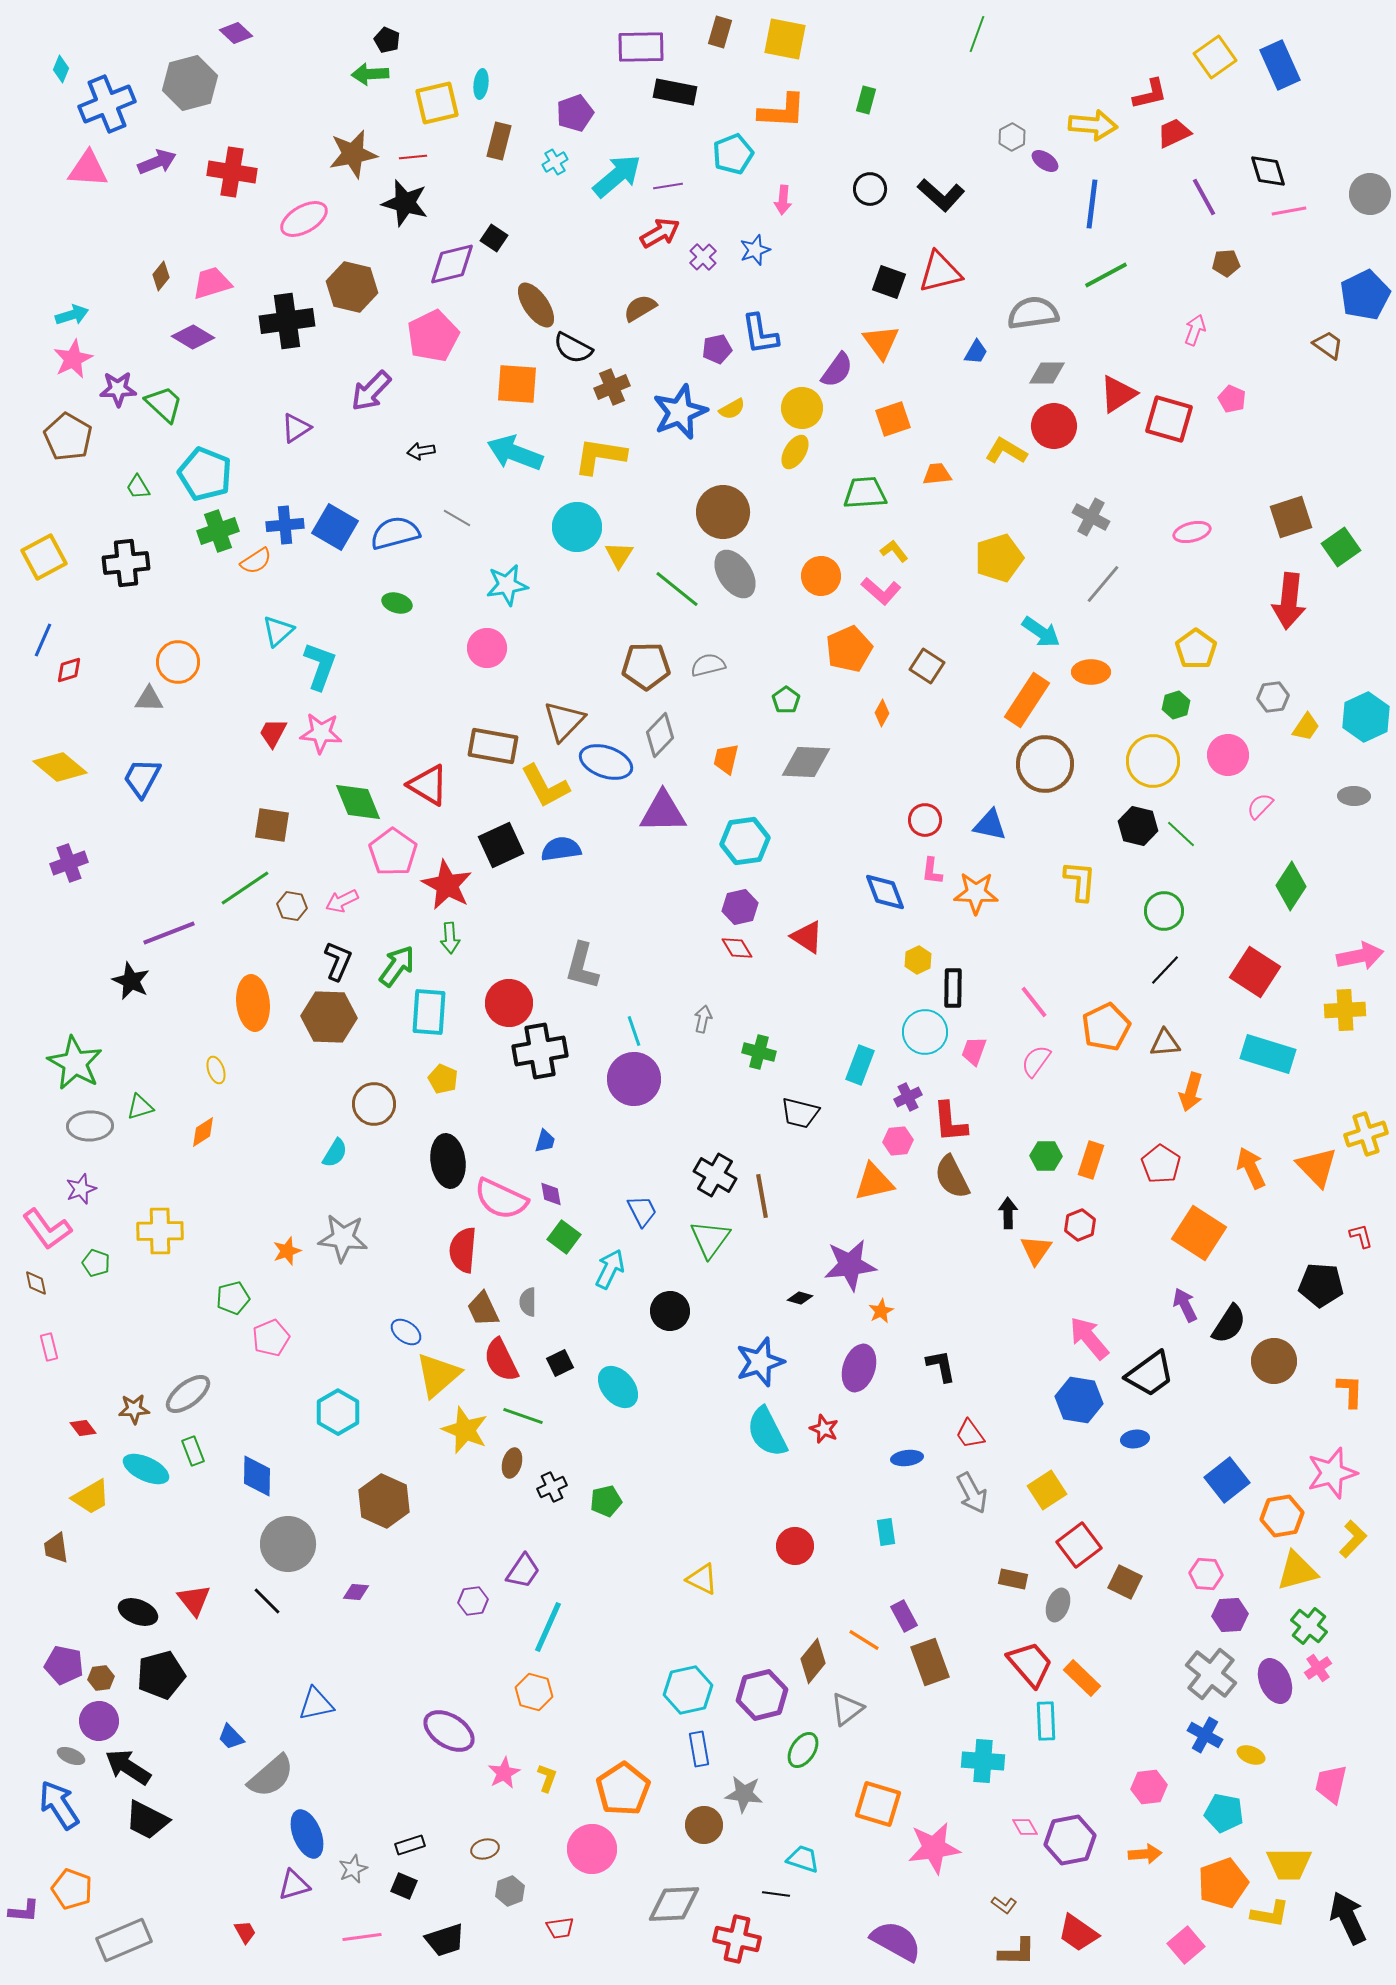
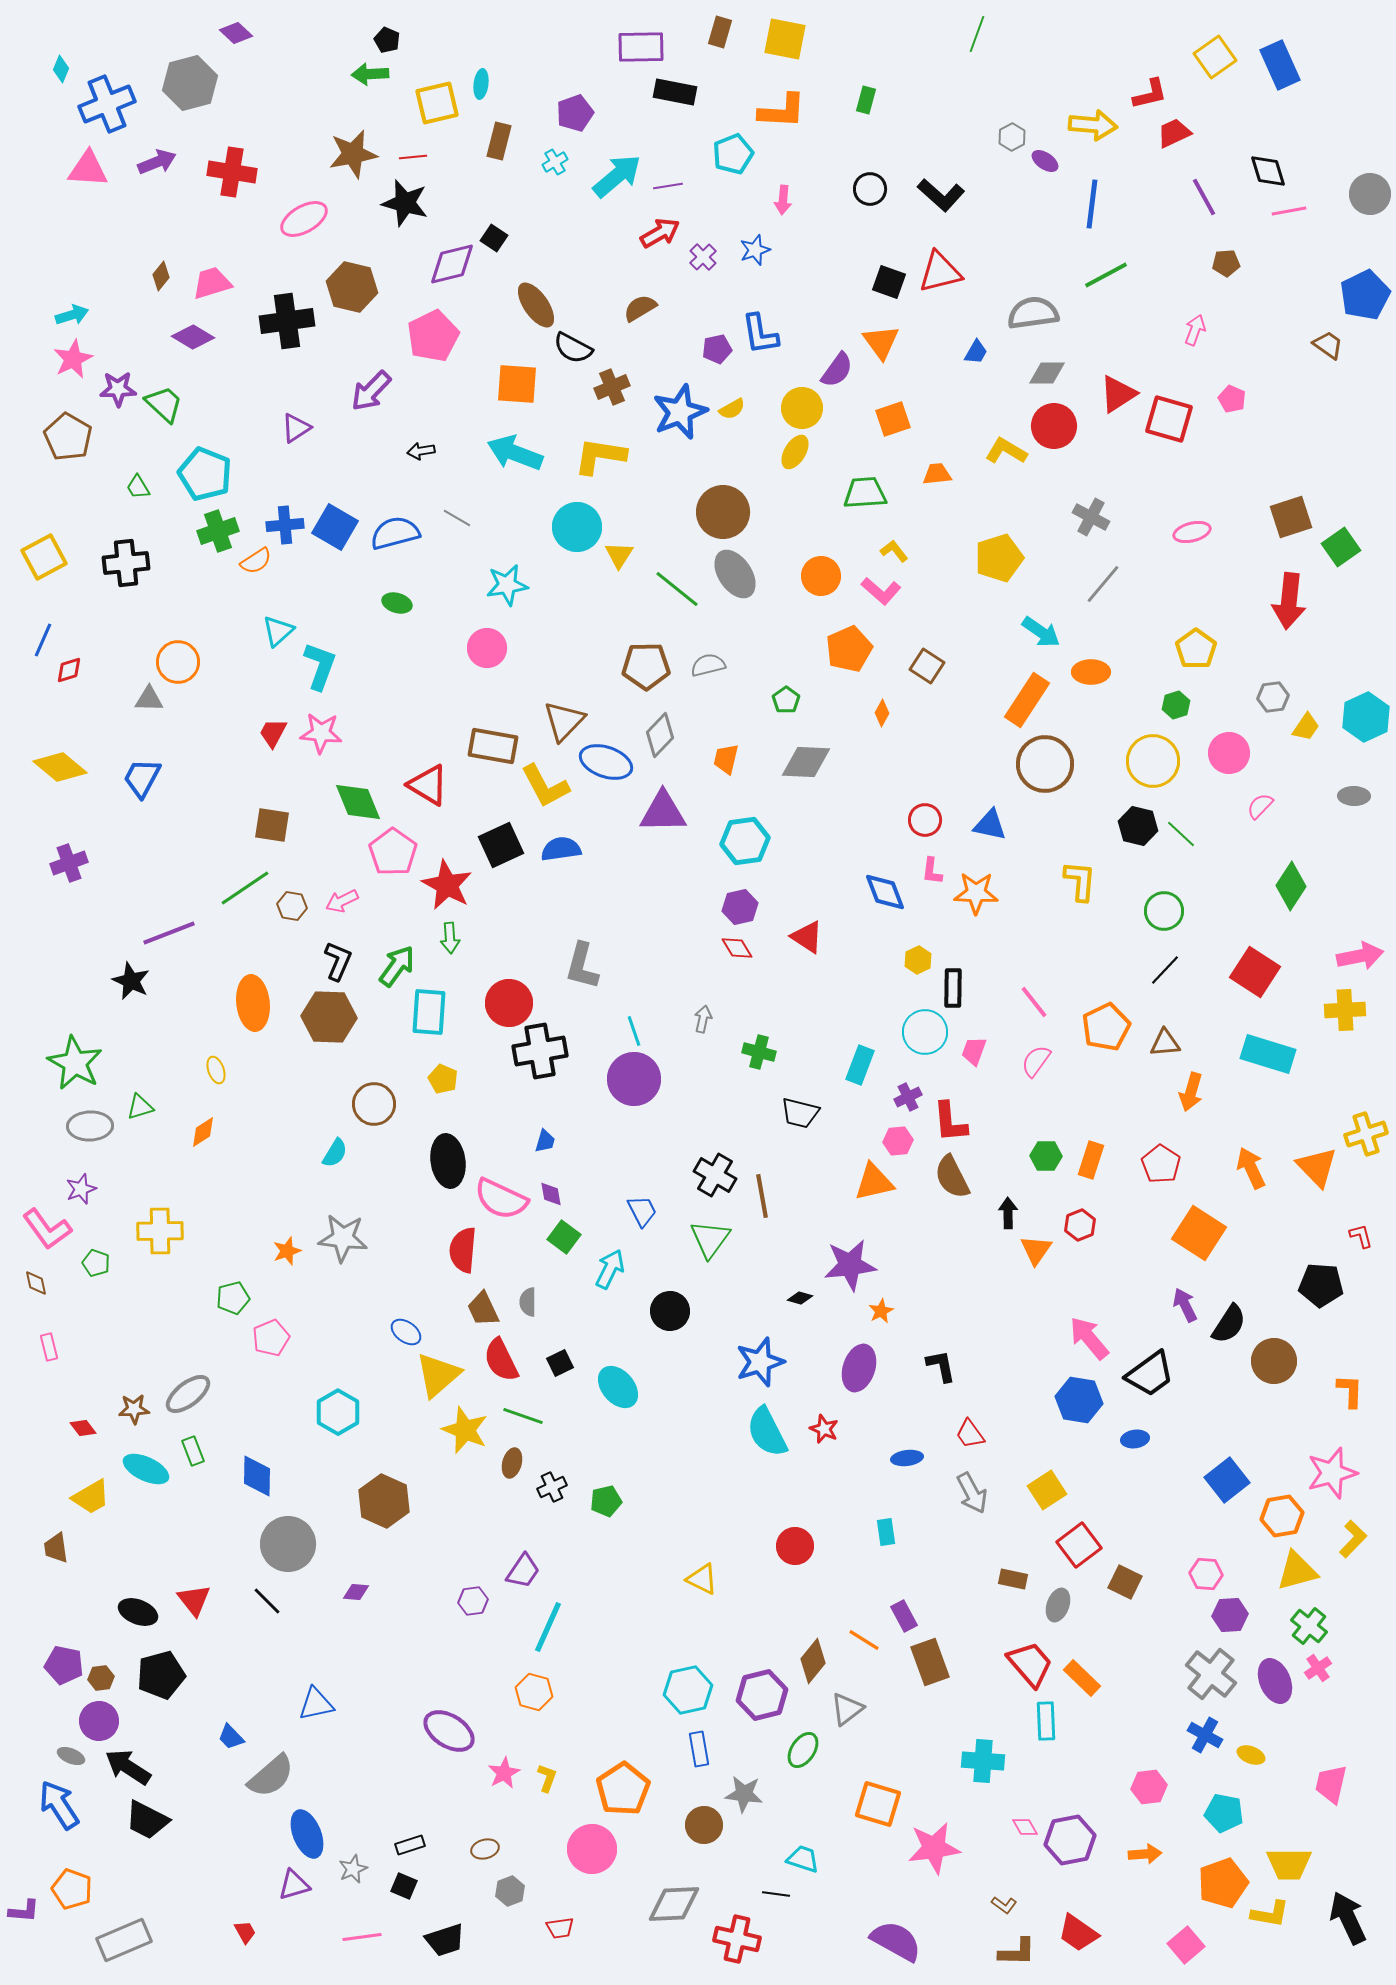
pink circle at (1228, 755): moved 1 px right, 2 px up
